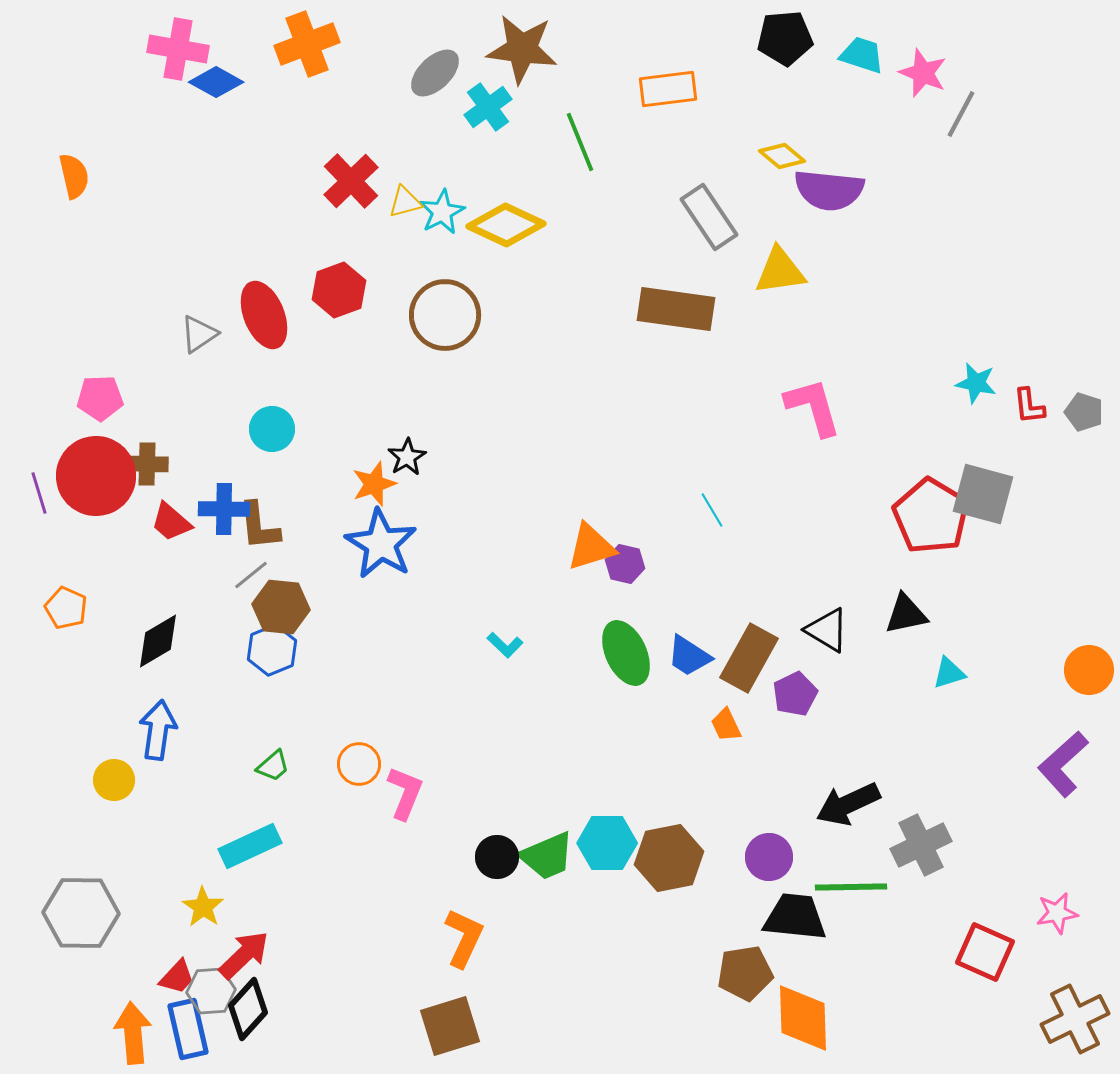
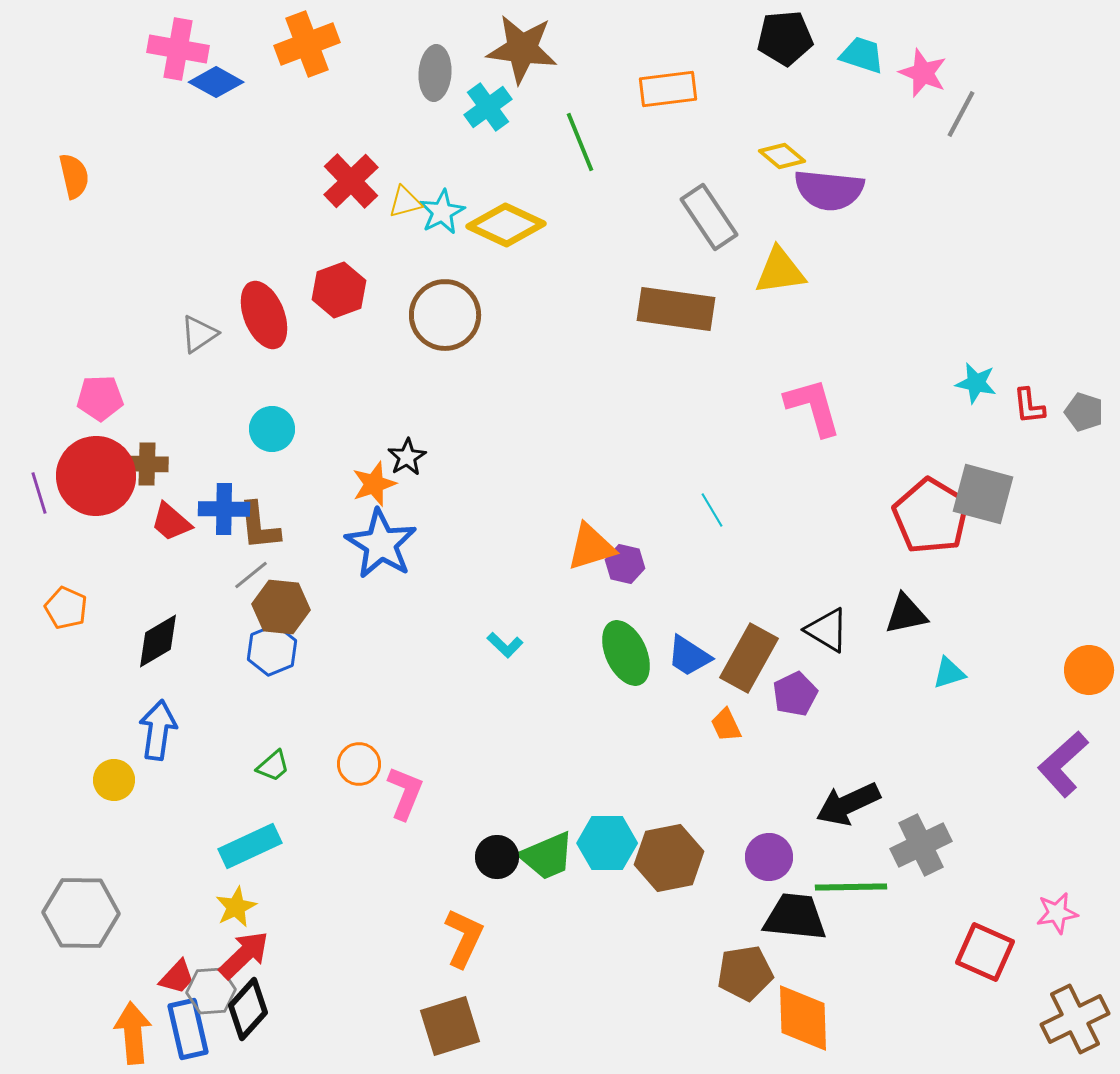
gray ellipse at (435, 73): rotated 42 degrees counterclockwise
yellow star at (203, 907): moved 33 px right; rotated 12 degrees clockwise
